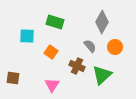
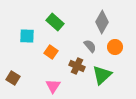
green rectangle: rotated 24 degrees clockwise
brown square: rotated 24 degrees clockwise
pink triangle: moved 1 px right, 1 px down
